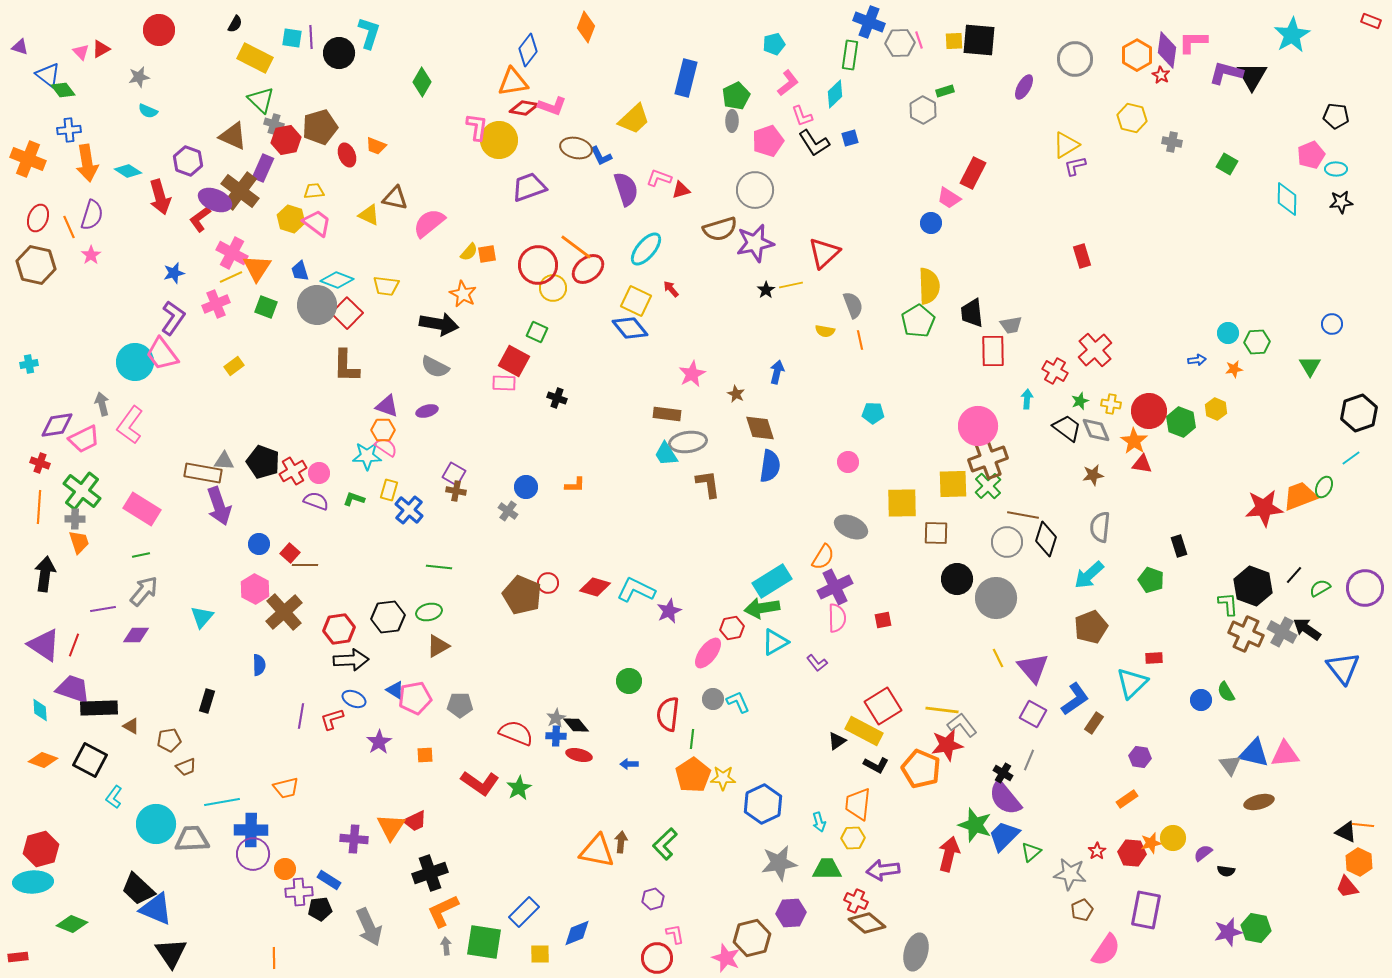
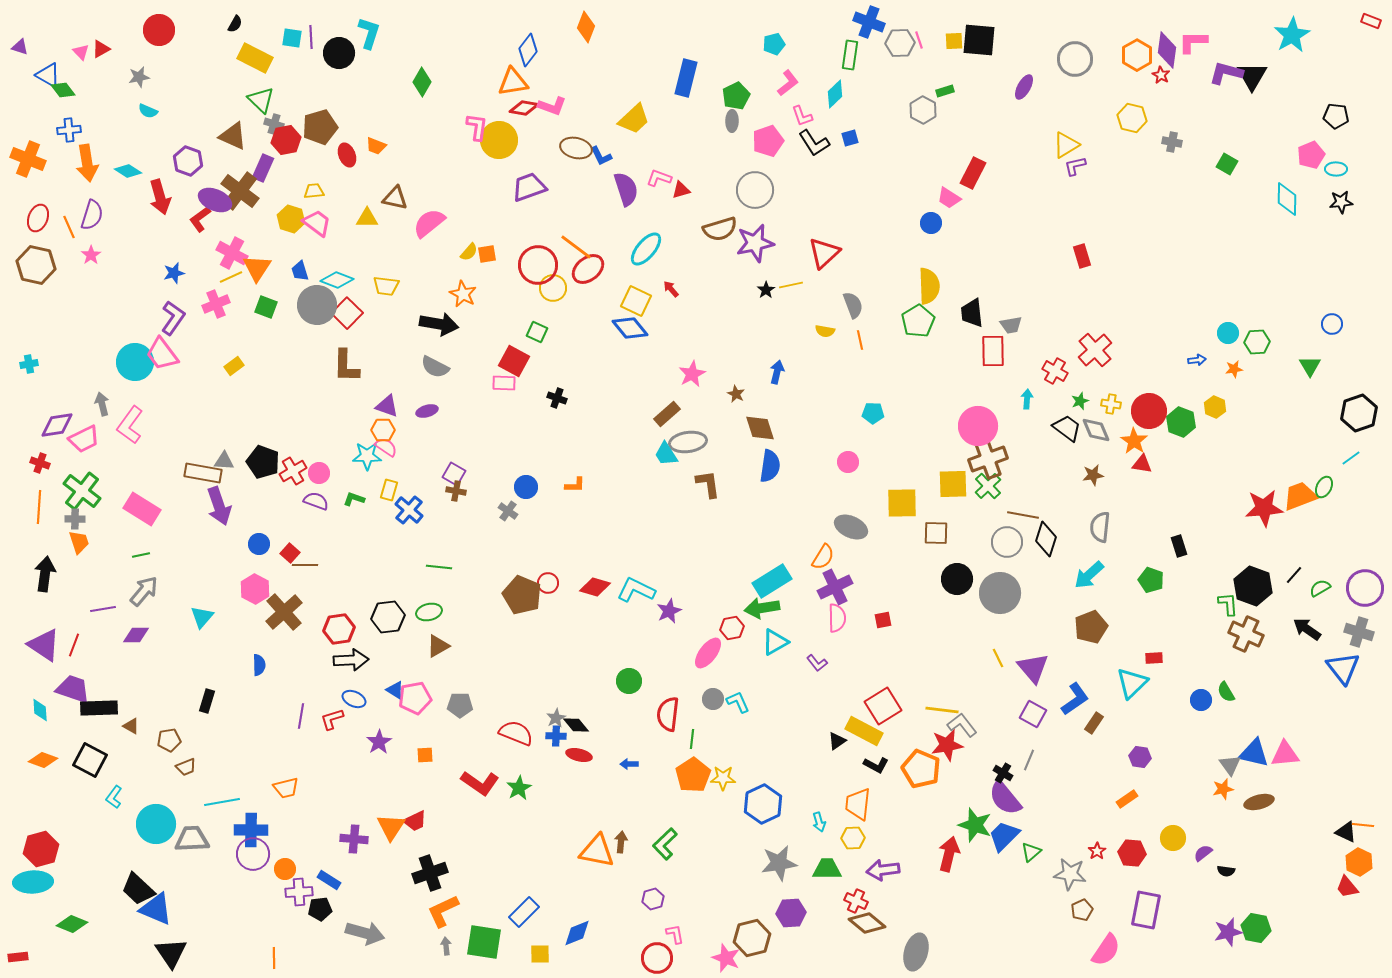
blue triangle at (48, 75): rotated 8 degrees counterclockwise
yellow triangle at (369, 215): moved 2 px left, 3 px down; rotated 25 degrees counterclockwise
yellow hexagon at (1216, 409): moved 1 px left, 2 px up
brown rectangle at (667, 414): rotated 48 degrees counterclockwise
gray circle at (996, 598): moved 4 px right, 5 px up
gray cross at (1282, 632): moved 77 px right; rotated 12 degrees counterclockwise
orange star at (1151, 843): moved 72 px right, 54 px up
gray arrow at (369, 927): moved 4 px left, 6 px down; rotated 51 degrees counterclockwise
